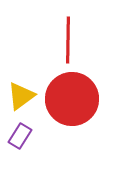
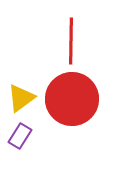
red line: moved 3 px right, 1 px down
yellow triangle: moved 2 px down
